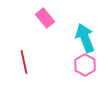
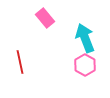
red line: moved 4 px left
